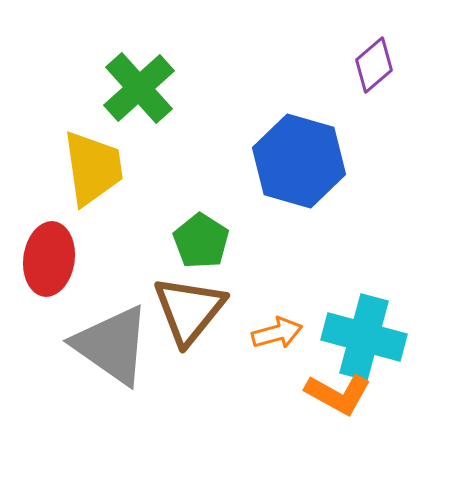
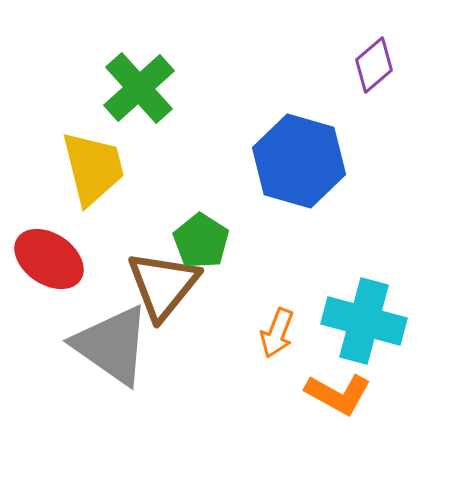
yellow trapezoid: rotated 6 degrees counterclockwise
red ellipse: rotated 64 degrees counterclockwise
brown triangle: moved 26 px left, 25 px up
orange arrow: rotated 126 degrees clockwise
cyan cross: moved 16 px up
